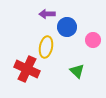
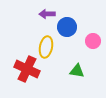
pink circle: moved 1 px down
green triangle: rotated 35 degrees counterclockwise
